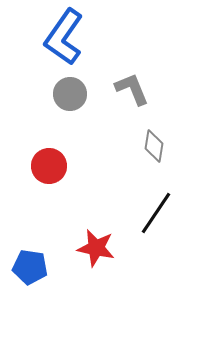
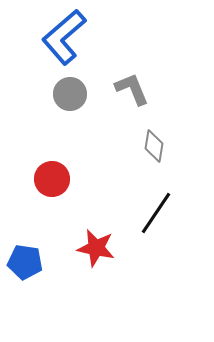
blue L-shape: rotated 14 degrees clockwise
red circle: moved 3 px right, 13 px down
blue pentagon: moved 5 px left, 5 px up
